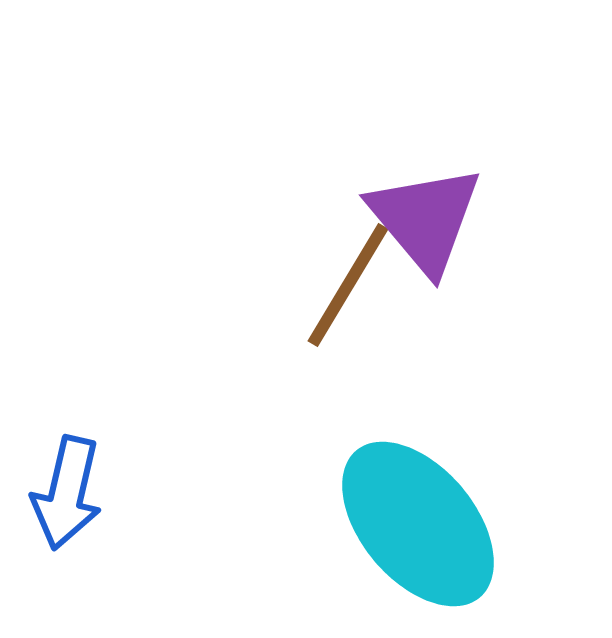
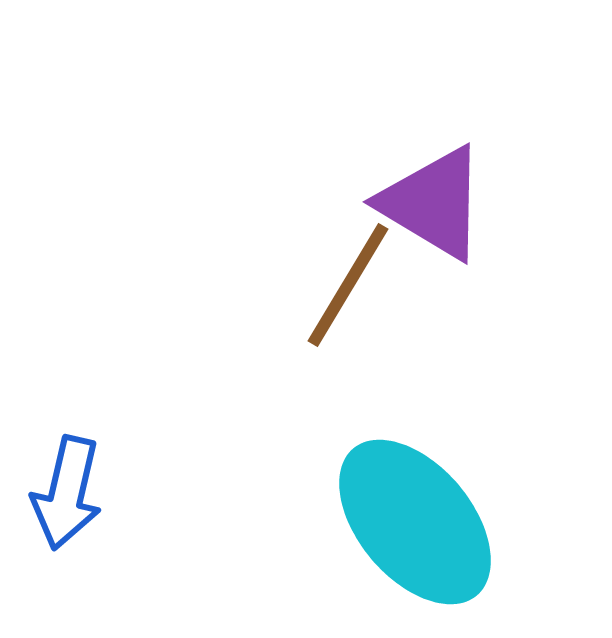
purple triangle: moved 8 px right, 16 px up; rotated 19 degrees counterclockwise
cyan ellipse: moved 3 px left, 2 px up
